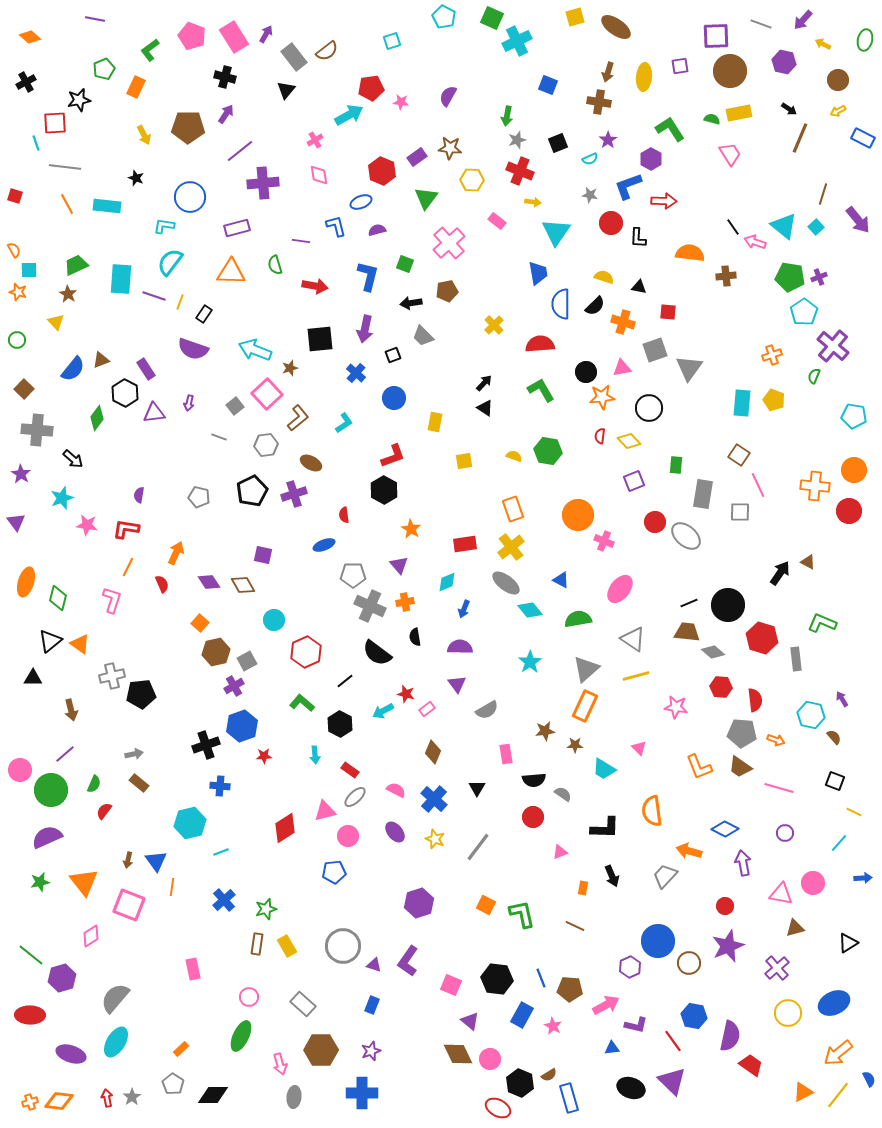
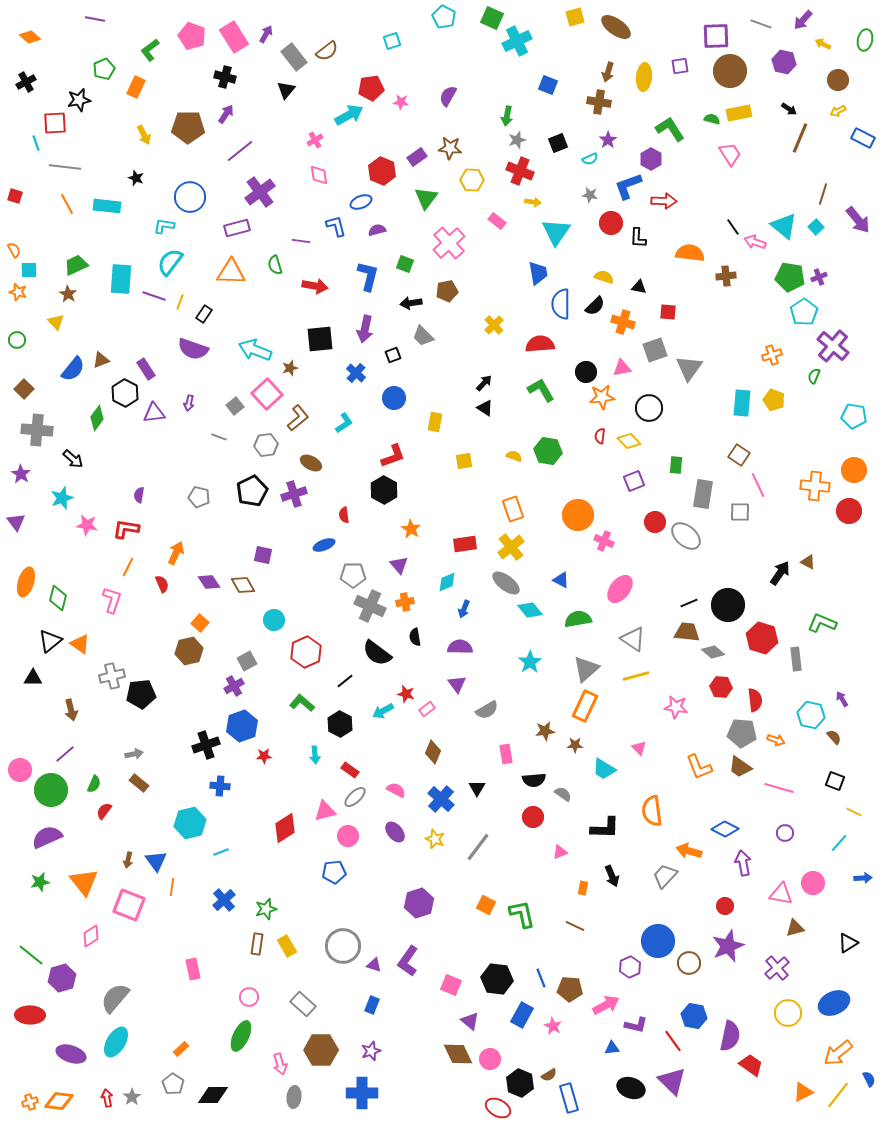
purple cross at (263, 183): moved 3 px left, 9 px down; rotated 32 degrees counterclockwise
brown hexagon at (216, 652): moved 27 px left, 1 px up
blue cross at (434, 799): moved 7 px right
